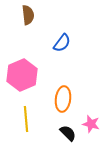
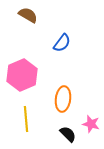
brown semicircle: rotated 54 degrees counterclockwise
black semicircle: moved 1 px down
